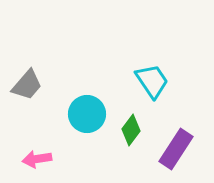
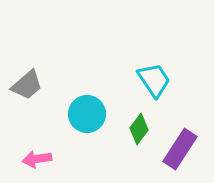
cyan trapezoid: moved 2 px right, 1 px up
gray trapezoid: rotated 8 degrees clockwise
green diamond: moved 8 px right, 1 px up
purple rectangle: moved 4 px right
